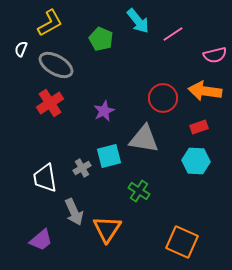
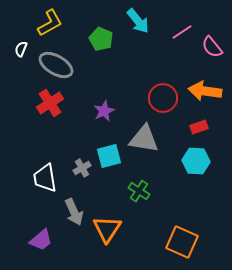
pink line: moved 9 px right, 2 px up
pink semicircle: moved 3 px left, 8 px up; rotated 65 degrees clockwise
